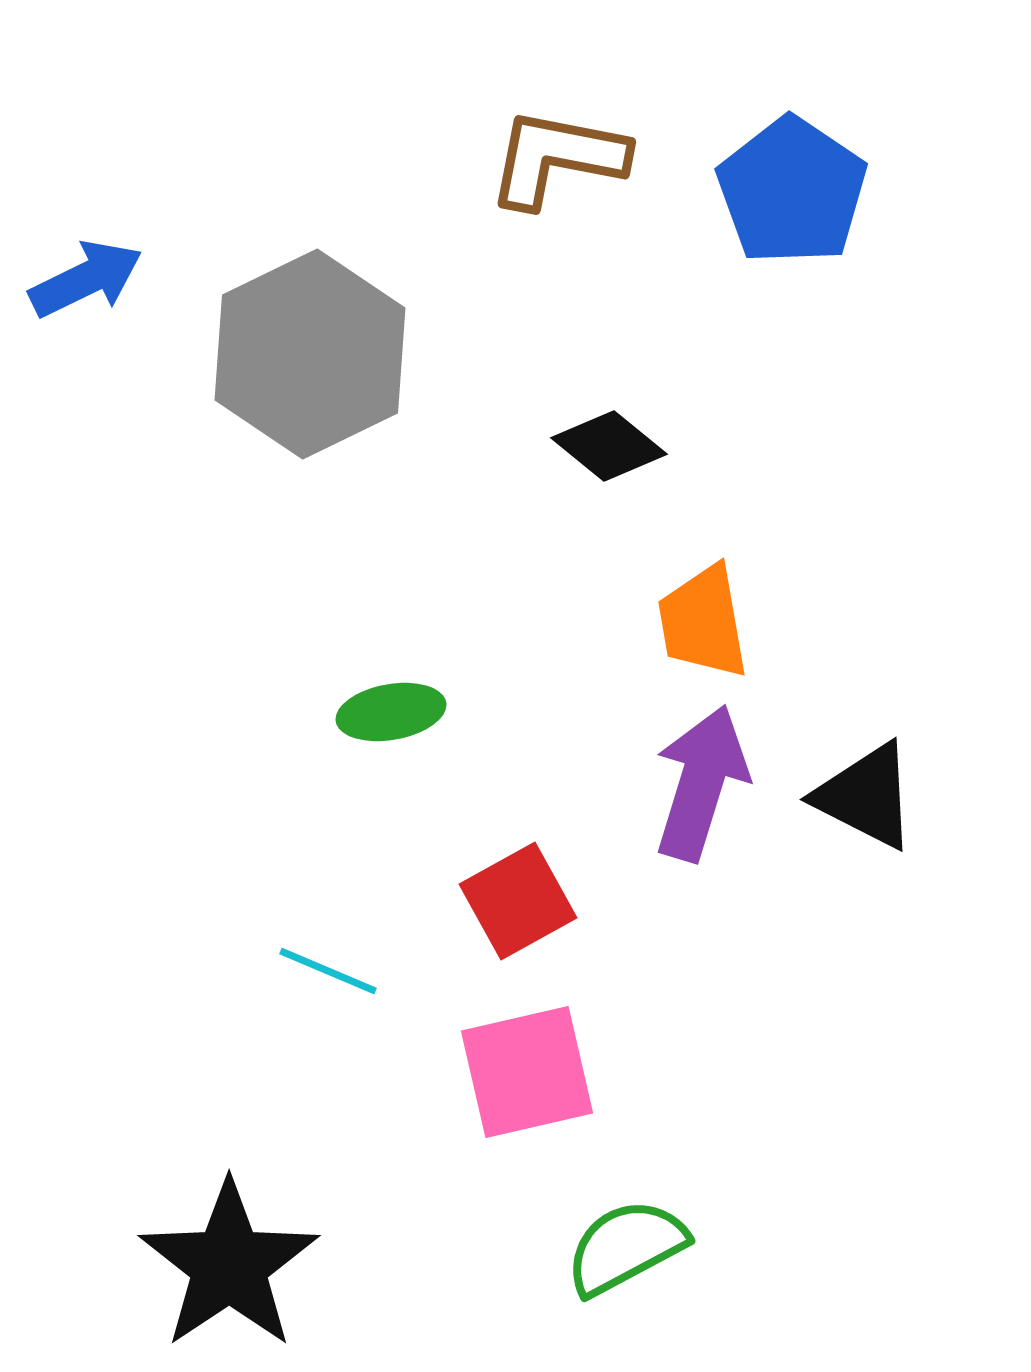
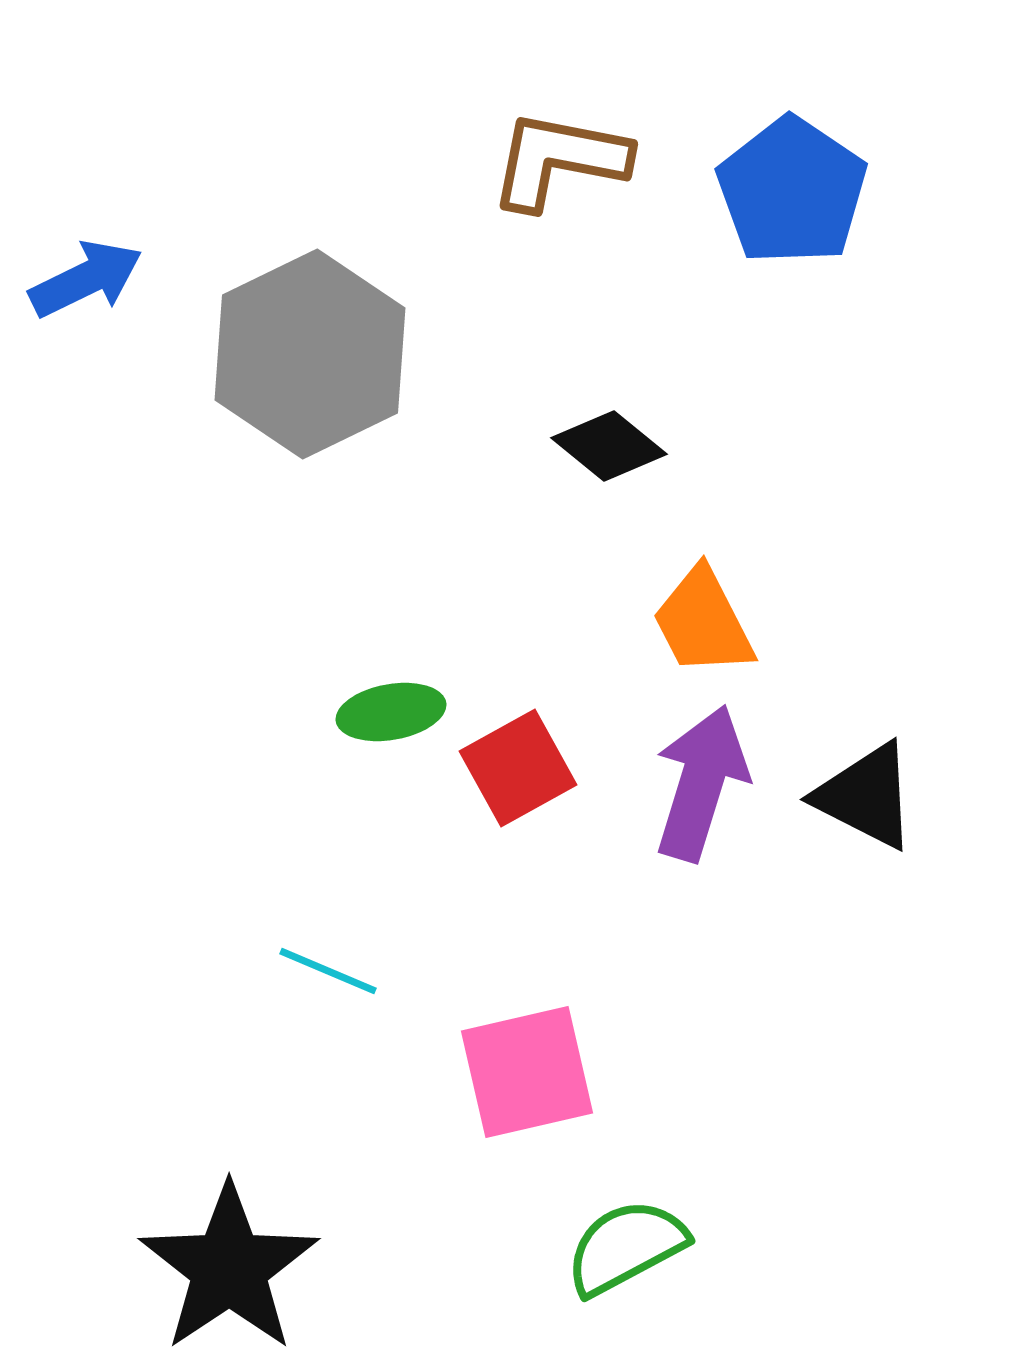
brown L-shape: moved 2 px right, 2 px down
orange trapezoid: rotated 17 degrees counterclockwise
red square: moved 133 px up
black star: moved 3 px down
